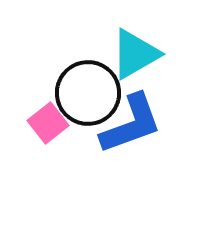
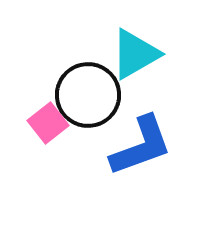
black circle: moved 2 px down
blue L-shape: moved 10 px right, 22 px down
